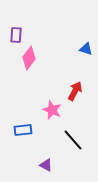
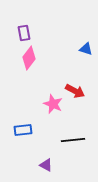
purple rectangle: moved 8 px right, 2 px up; rotated 14 degrees counterclockwise
red arrow: rotated 90 degrees clockwise
pink star: moved 1 px right, 6 px up
black line: rotated 55 degrees counterclockwise
